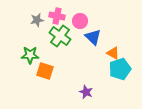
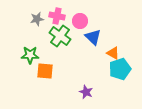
gray star: moved 1 px up
orange square: rotated 12 degrees counterclockwise
